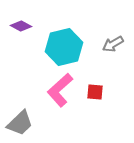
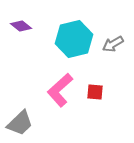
purple diamond: rotated 10 degrees clockwise
cyan hexagon: moved 10 px right, 8 px up
